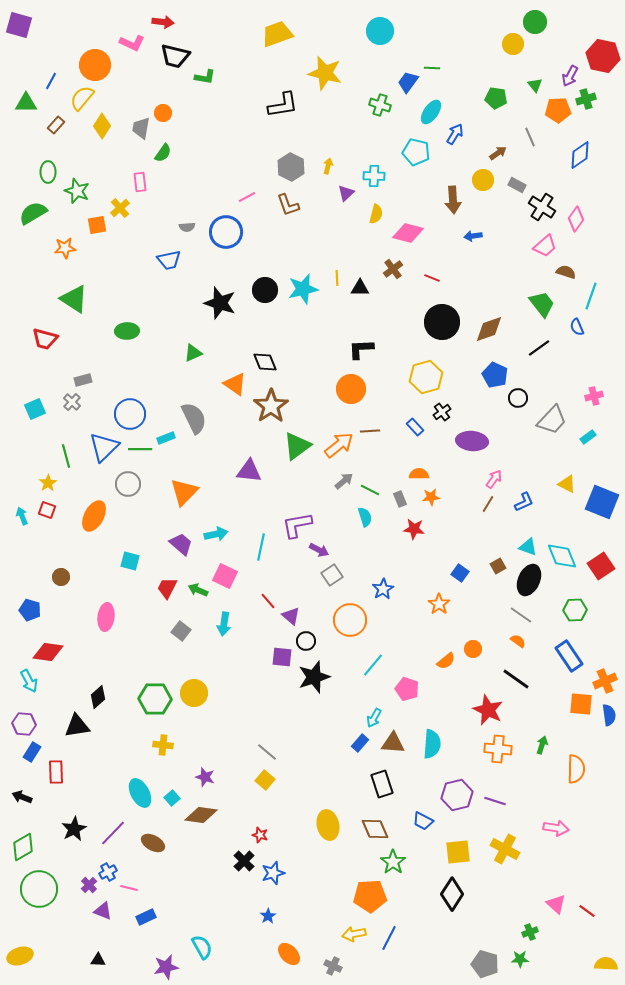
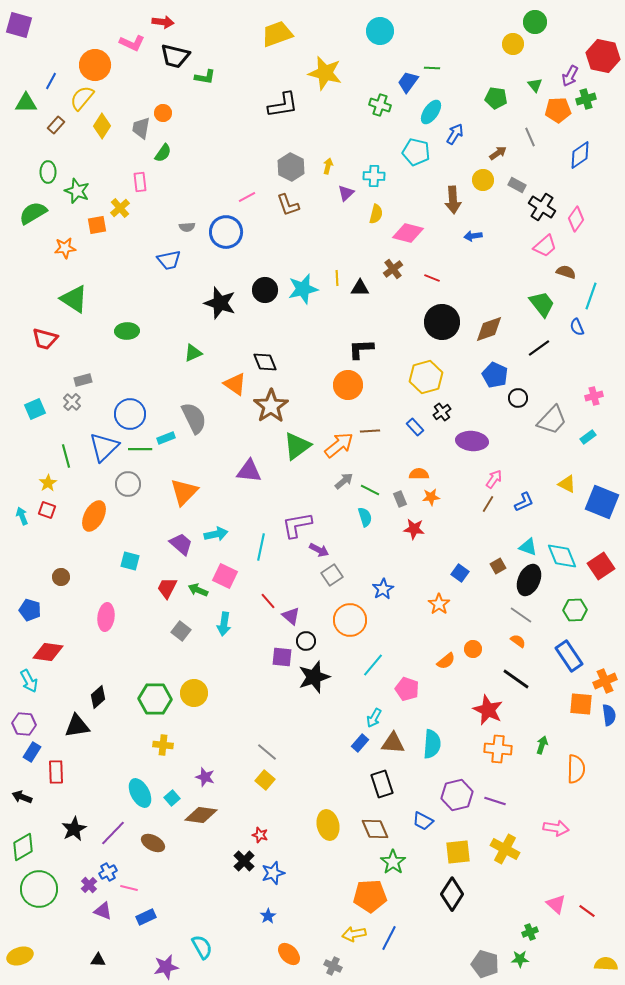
orange circle at (351, 389): moved 3 px left, 4 px up
